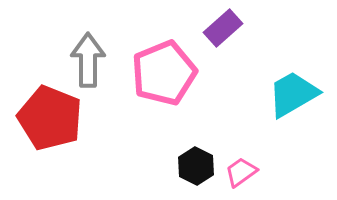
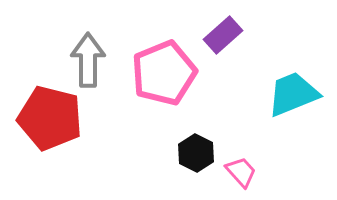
purple rectangle: moved 7 px down
cyan trapezoid: rotated 8 degrees clockwise
red pentagon: rotated 8 degrees counterclockwise
black hexagon: moved 13 px up
pink trapezoid: rotated 84 degrees clockwise
